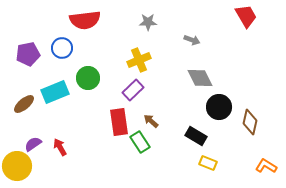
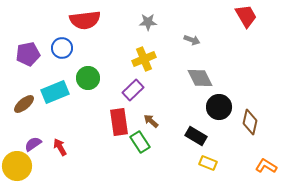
yellow cross: moved 5 px right, 1 px up
